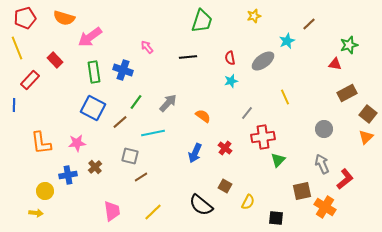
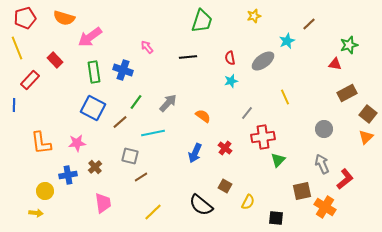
pink trapezoid at (112, 211): moved 9 px left, 8 px up
